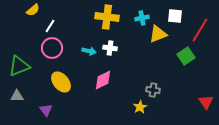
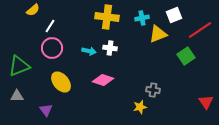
white square: moved 1 px left, 1 px up; rotated 28 degrees counterclockwise
red line: rotated 25 degrees clockwise
pink diamond: rotated 45 degrees clockwise
yellow star: rotated 16 degrees clockwise
